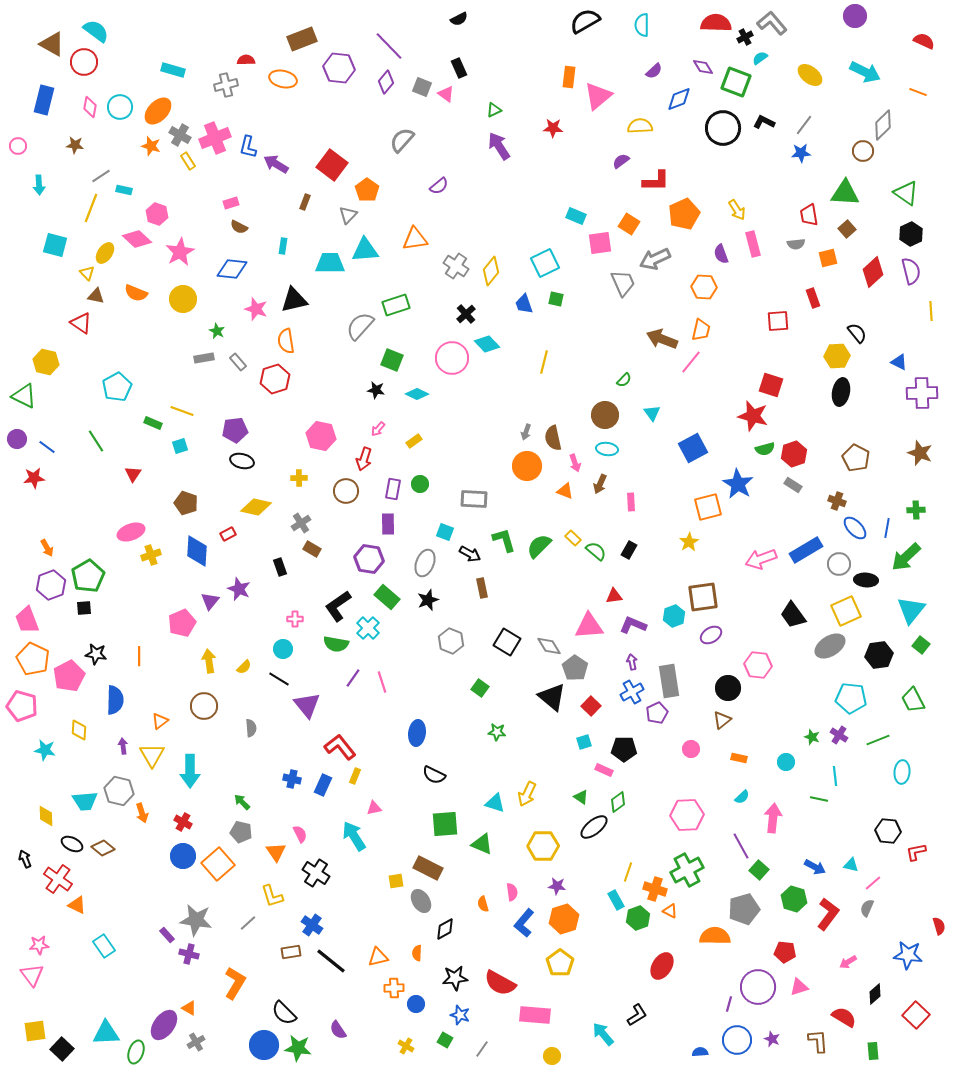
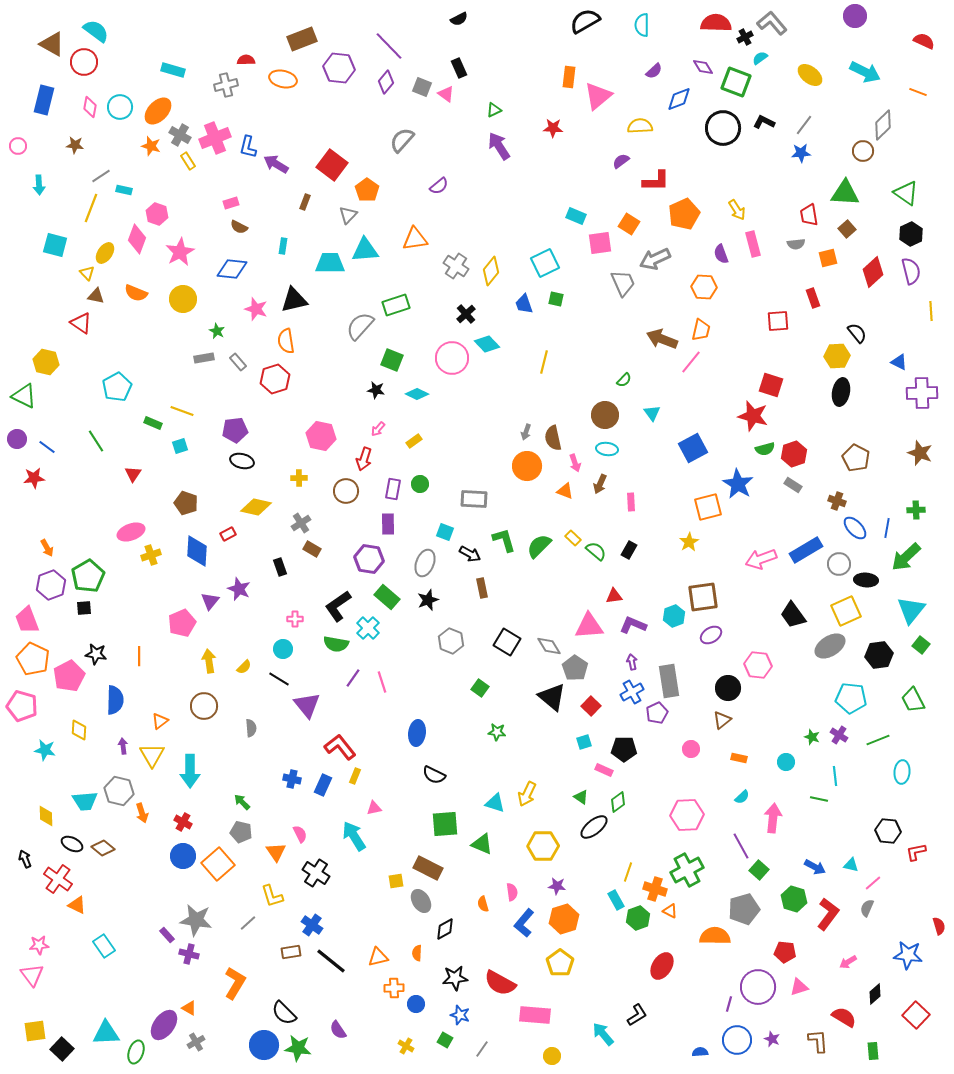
pink diamond at (137, 239): rotated 68 degrees clockwise
